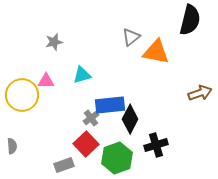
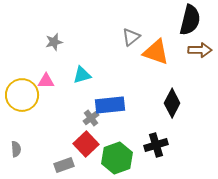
orange triangle: rotated 8 degrees clockwise
brown arrow: moved 43 px up; rotated 20 degrees clockwise
black diamond: moved 42 px right, 16 px up
gray semicircle: moved 4 px right, 3 px down
